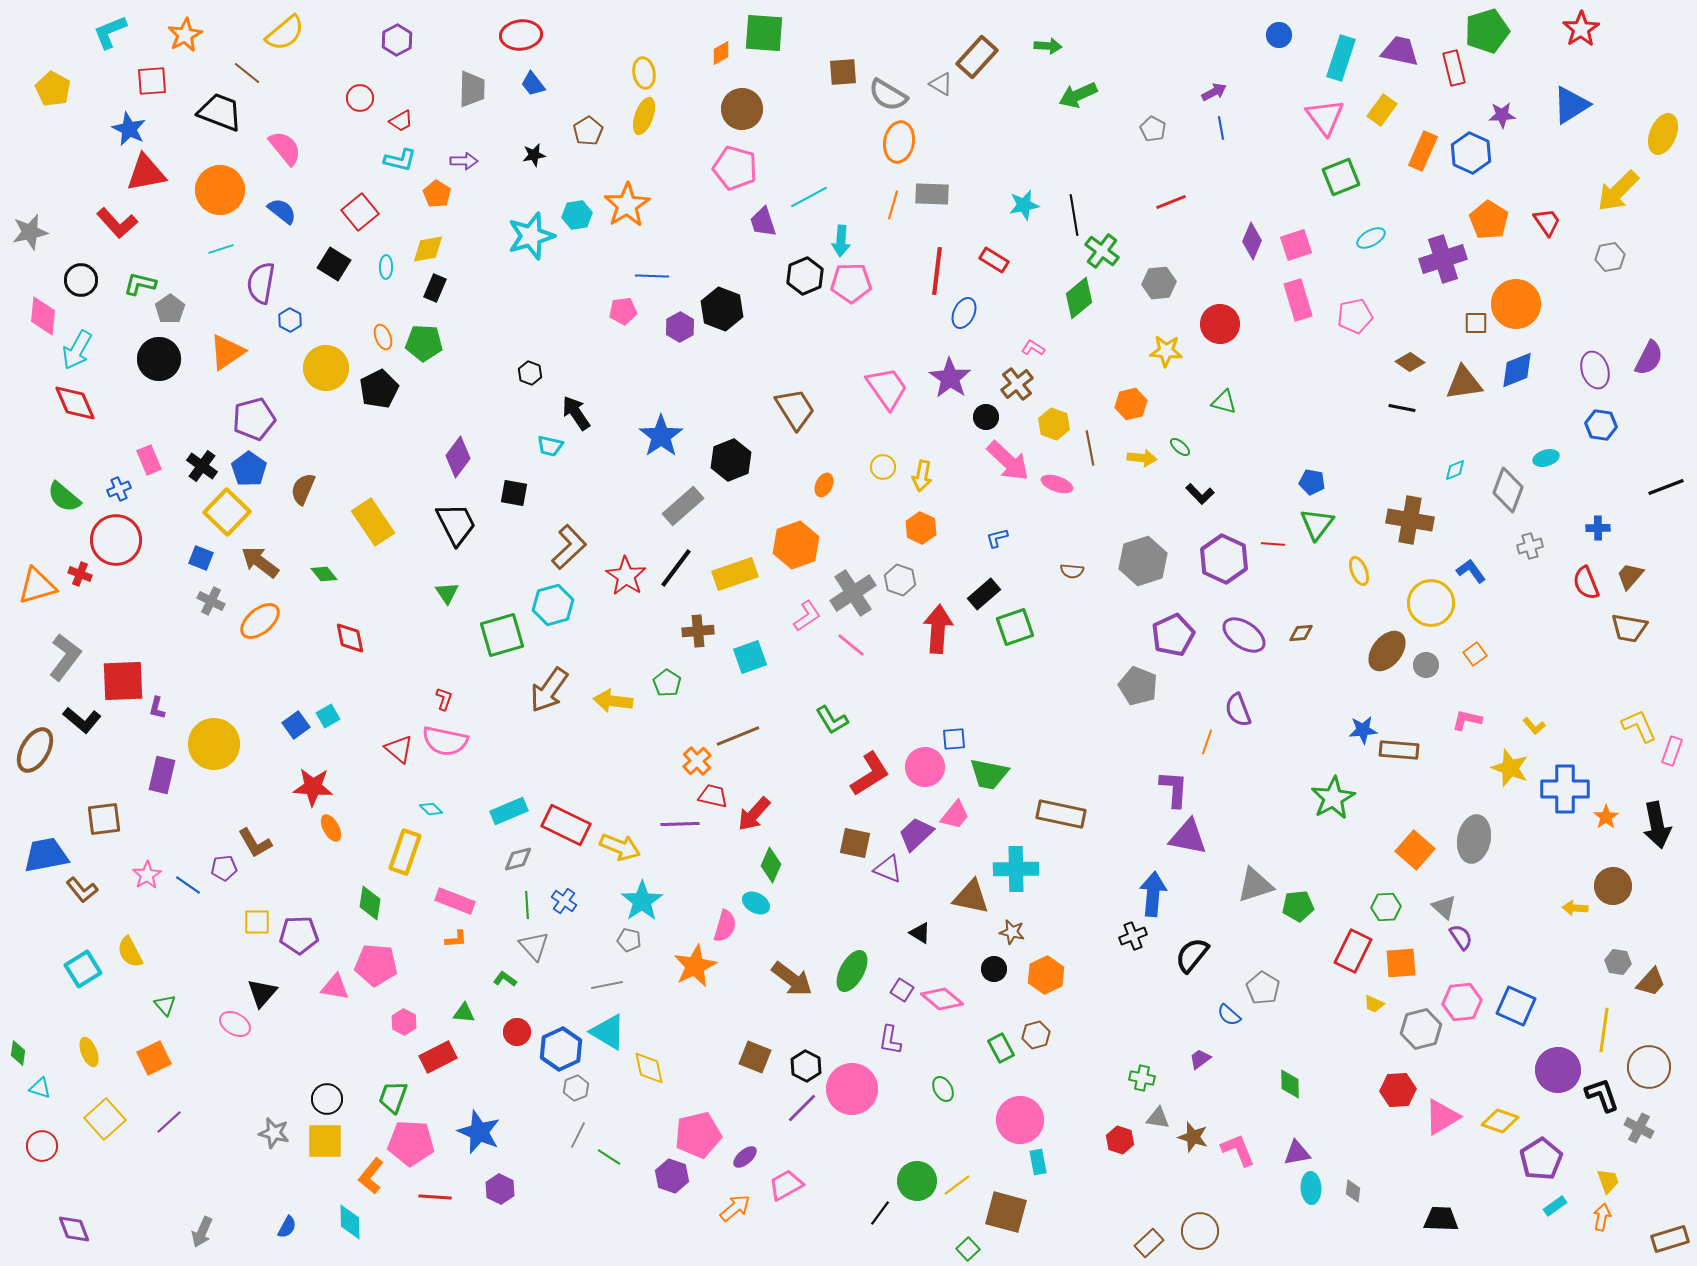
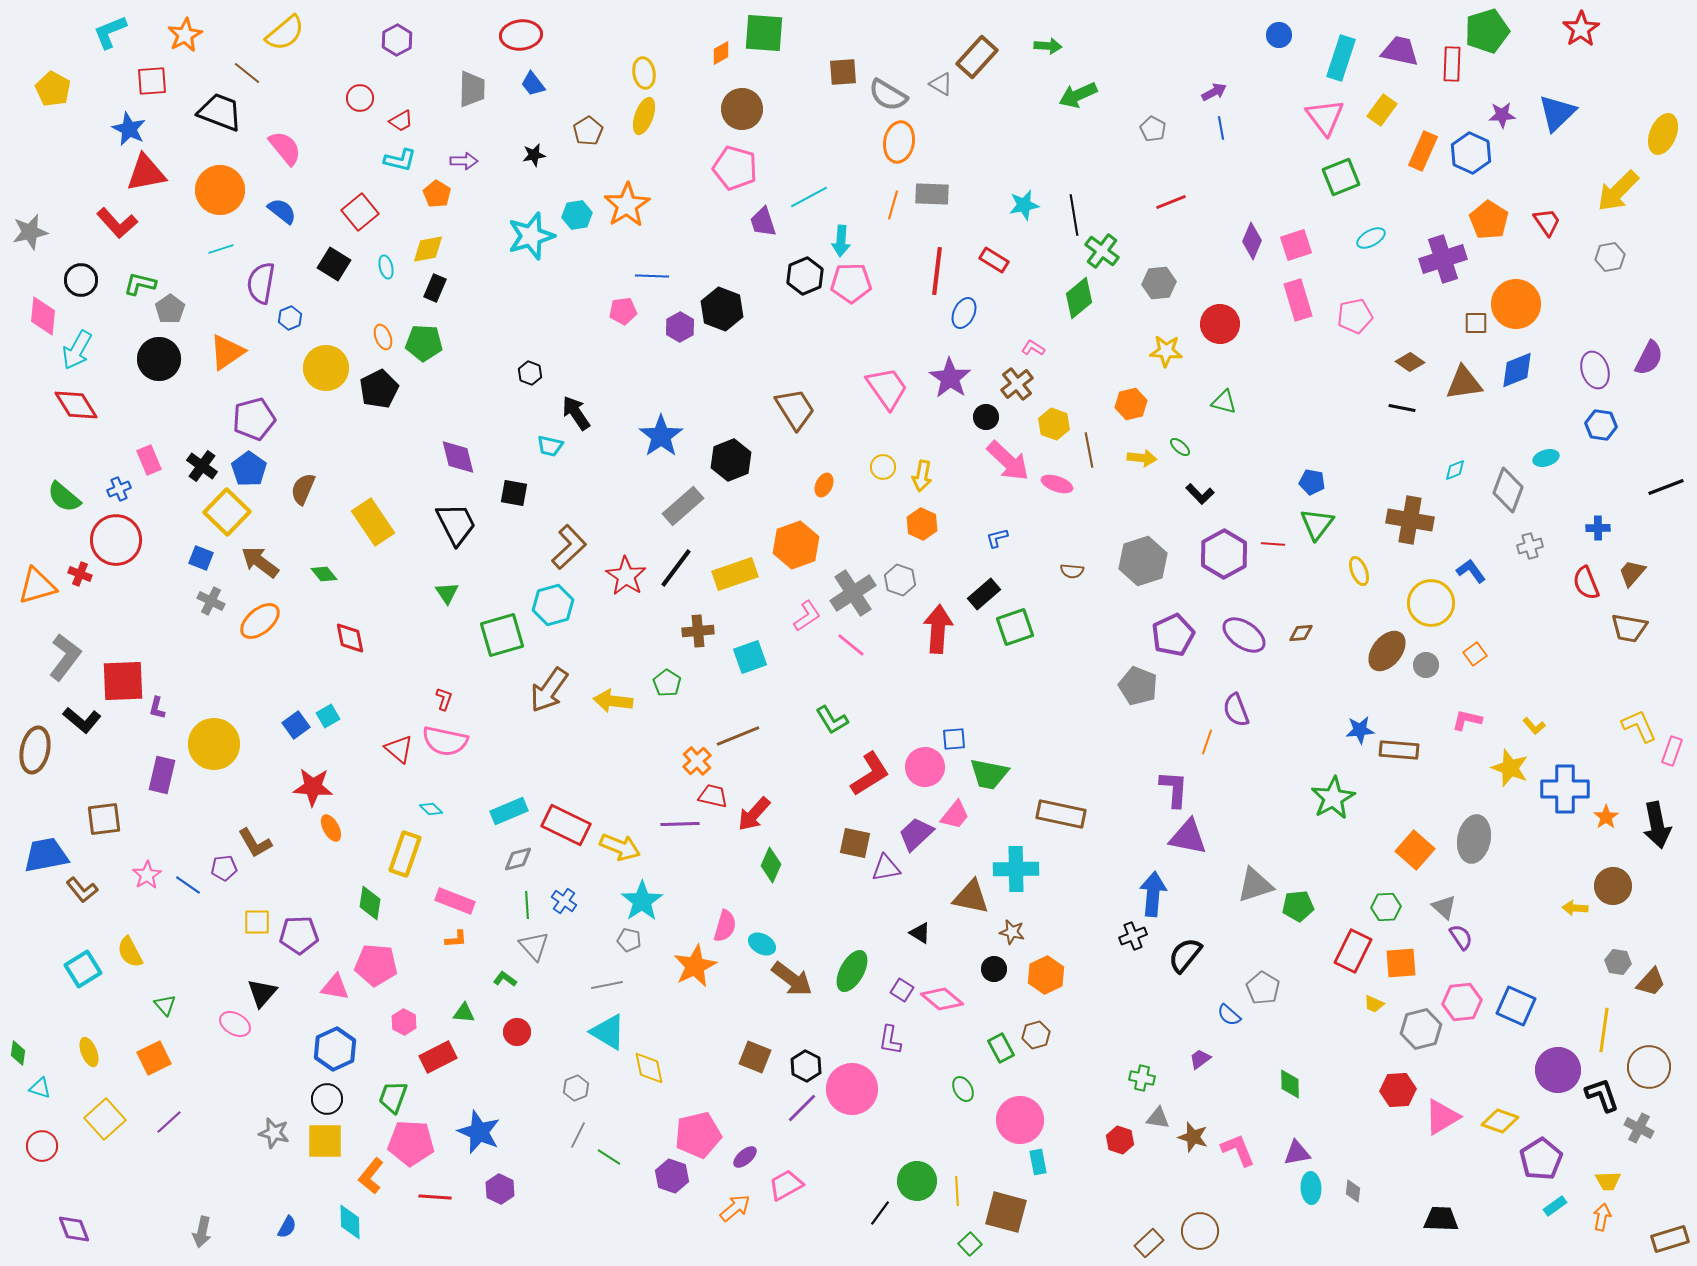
red rectangle at (1454, 68): moved 2 px left, 4 px up; rotated 16 degrees clockwise
blue triangle at (1571, 105): moved 14 px left, 8 px down; rotated 12 degrees counterclockwise
cyan ellipse at (386, 267): rotated 15 degrees counterclockwise
blue hexagon at (290, 320): moved 2 px up; rotated 10 degrees clockwise
red diamond at (75, 403): moved 1 px right, 2 px down; rotated 9 degrees counterclockwise
brown line at (1090, 448): moved 1 px left, 2 px down
purple diamond at (458, 457): rotated 51 degrees counterclockwise
orange hexagon at (921, 528): moved 1 px right, 4 px up
purple hexagon at (1224, 559): moved 5 px up; rotated 6 degrees clockwise
brown trapezoid at (1630, 576): moved 2 px right, 3 px up
purple semicircle at (1238, 710): moved 2 px left
blue star at (1363, 730): moved 3 px left
brown ellipse at (35, 750): rotated 18 degrees counterclockwise
yellow rectangle at (405, 852): moved 2 px down
purple triangle at (888, 869): moved 2 px left, 1 px up; rotated 32 degrees counterclockwise
cyan ellipse at (756, 903): moved 6 px right, 41 px down
black semicircle at (1192, 955): moved 7 px left
blue hexagon at (561, 1049): moved 226 px left
green ellipse at (943, 1089): moved 20 px right
yellow trapezoid at (1608, 1181): rotated 108 degrees clockwise
yellow line at (957, 1185): moved 6 px down; rotated 56 degrees counterclockwise
gray arrow at (202, 1232): rotated 12 degrees counterclockwise
green square at (968, 1249): moved 2 px right, 5 px up
